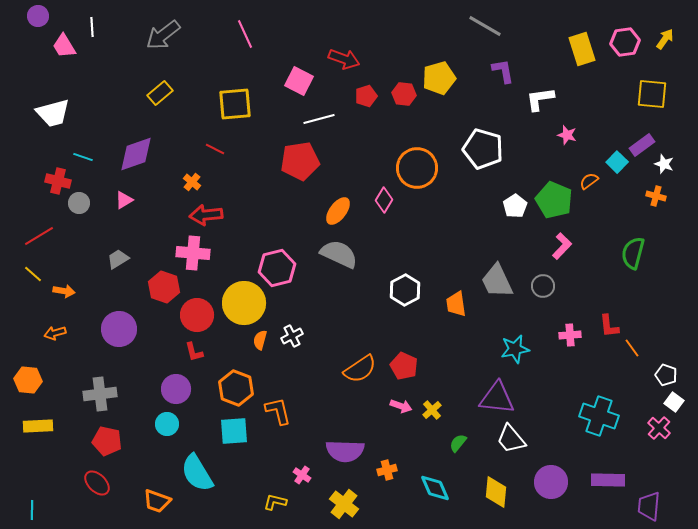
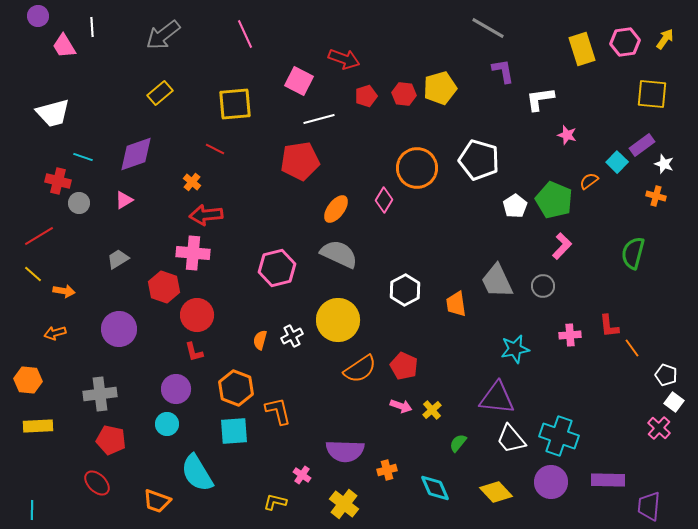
gray line at (485, 26): moved 3 px right, 2 px down
yellow pentagon at (439, 78): moved 1 px right, 10 px down
white pentagon at (483, 149): moved 4 px left, 11 px down
orange ellipse at (338, 211): moved 2 px left, 2 px up
yellow circle at (244, 303): moved 94 px right, 17 px down
cyan cross at (599, 416): moved 40 px left, 20 px down
red pentagon at (107, 441): moved 4 px right, 1 px up
yellow diamond at (496, 492): rotated 48 degrees counterclockwise
